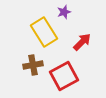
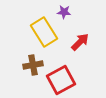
purple star: rotated 24 degrees clockwise
red arrow: moved 2 px left
red square: moved 3 px left, 4 px down
